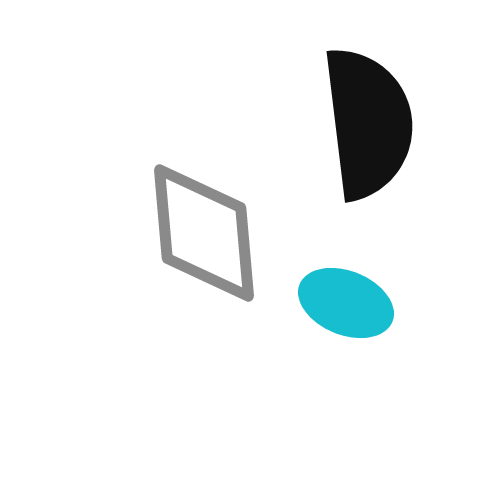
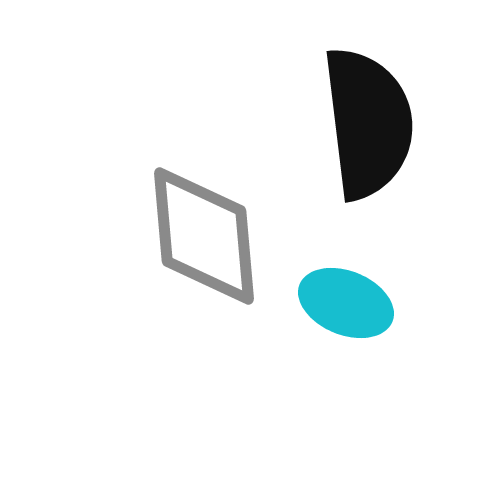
gray diamond: moved 3 px down
